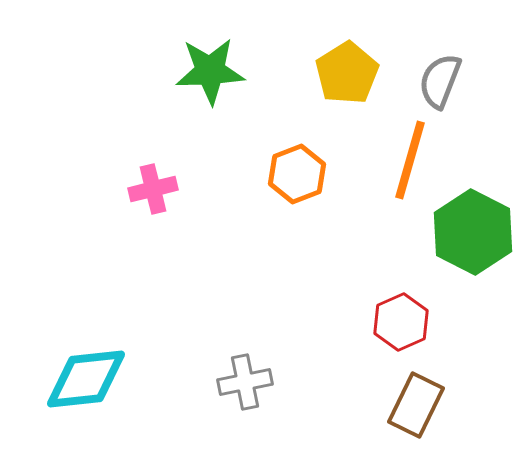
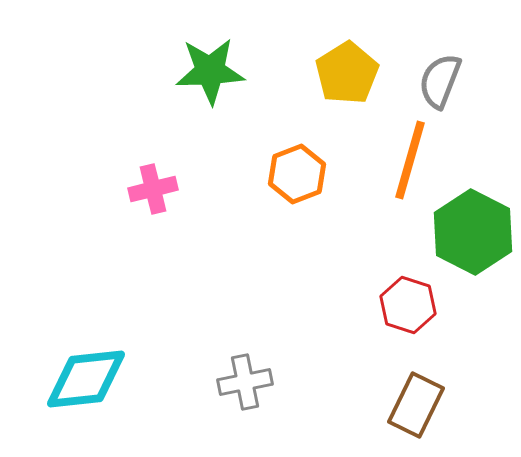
red hexagon: moved 7 px right, 17 px up; rotated 18 degrees counterclockwise
